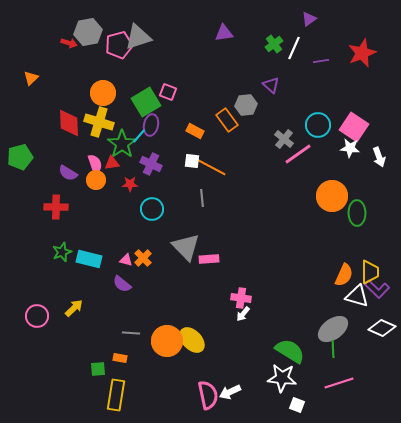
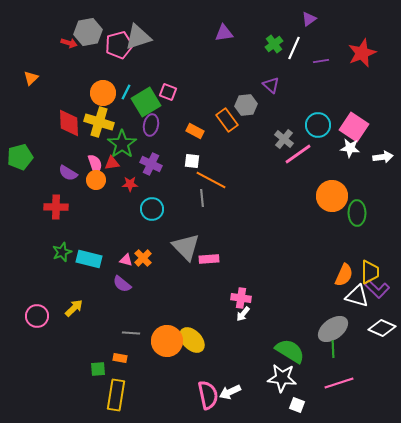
cyan line at (139, 136): moved 13 px left, 44 px up; rotated 14 degrees counterclockwise
white arrow at (379, 157): moved 4 px right; rotated 78 degrees counterclockwise
orange line at (211, 167): moved 13 px down
